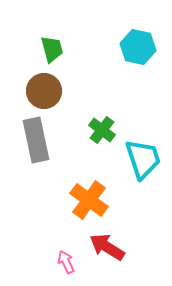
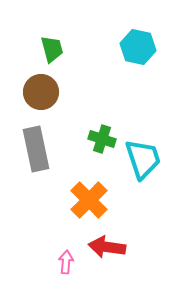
brown circle: moved 3 px left, 1 px down
green cross: moved 9 px down; rotated 20 degrees counterclockwise
gray rectangle: moved 9 px down
orange cross: rotated 9 degrees clockwise
red arrow: rotated 24 degrees counterclockwise
pink arrow: rotated 30 degrees clockwise
